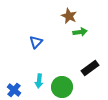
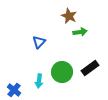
blue triangle: moved 3 px right
green circle: moved 15 px up
